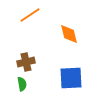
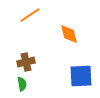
blue square: moved 10 px right, 2 px up
